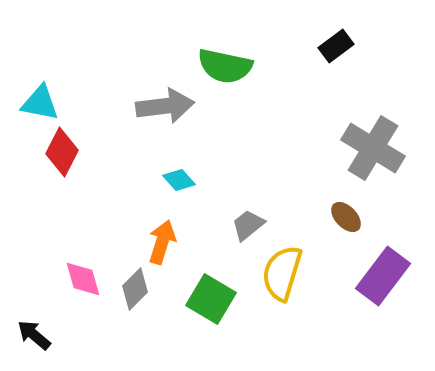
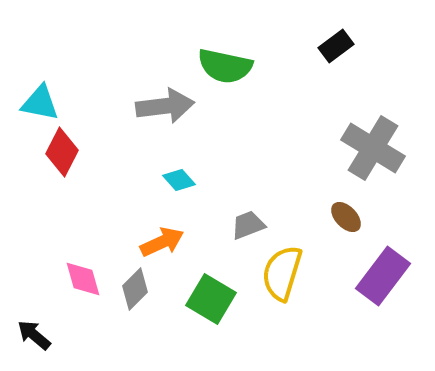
gray trapezoid: rotated 18 degrees clockwise
orange arrow: rotated 48 degrees clockwise
